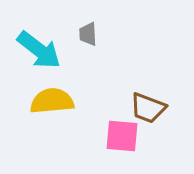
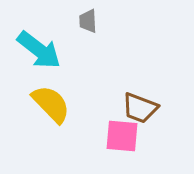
gray trapezoid: moved 13 px up
yellow semicircle: moved 1 px left, 3 px down; rotated 51 degrees clockwise
brown trapezoid: moved 8 px left
